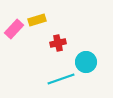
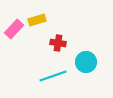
red cross: rotated 21 degrees clockwise
cyan line: moved 8 px left, 3 px up
